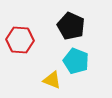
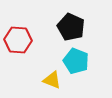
black pentagon: moved 1 px down
red hexagon: moved 2 px left
